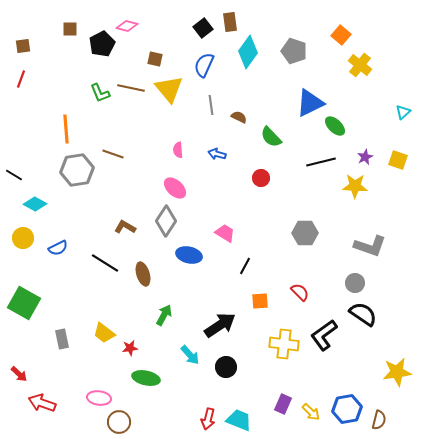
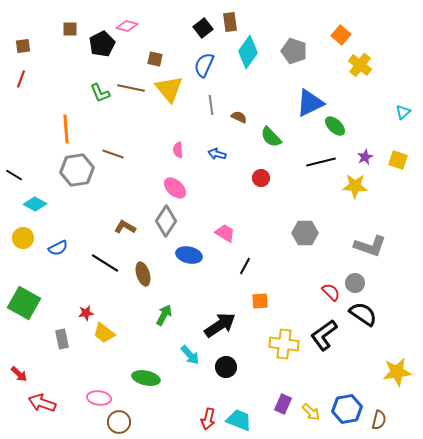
red semicircle at (300, 292): moved 31 px right
red star at (130, 348): moved 44 px left, 35 px up
